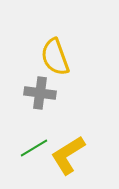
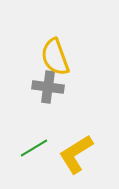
gray cross: moved 8 px right, 6 px up
yellow L-shape: moved 8 px right, 1 px up
